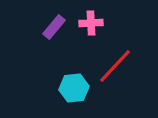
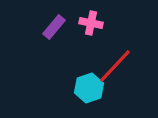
pink cross: rotated 15 degrees clockwise
cyan hexagon: moved 15 px right; rotated 12 degrees counterclockwise
